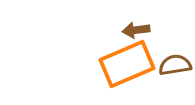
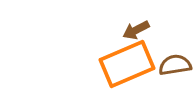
brown arrow: rotated 20 degrees counterclockwise
